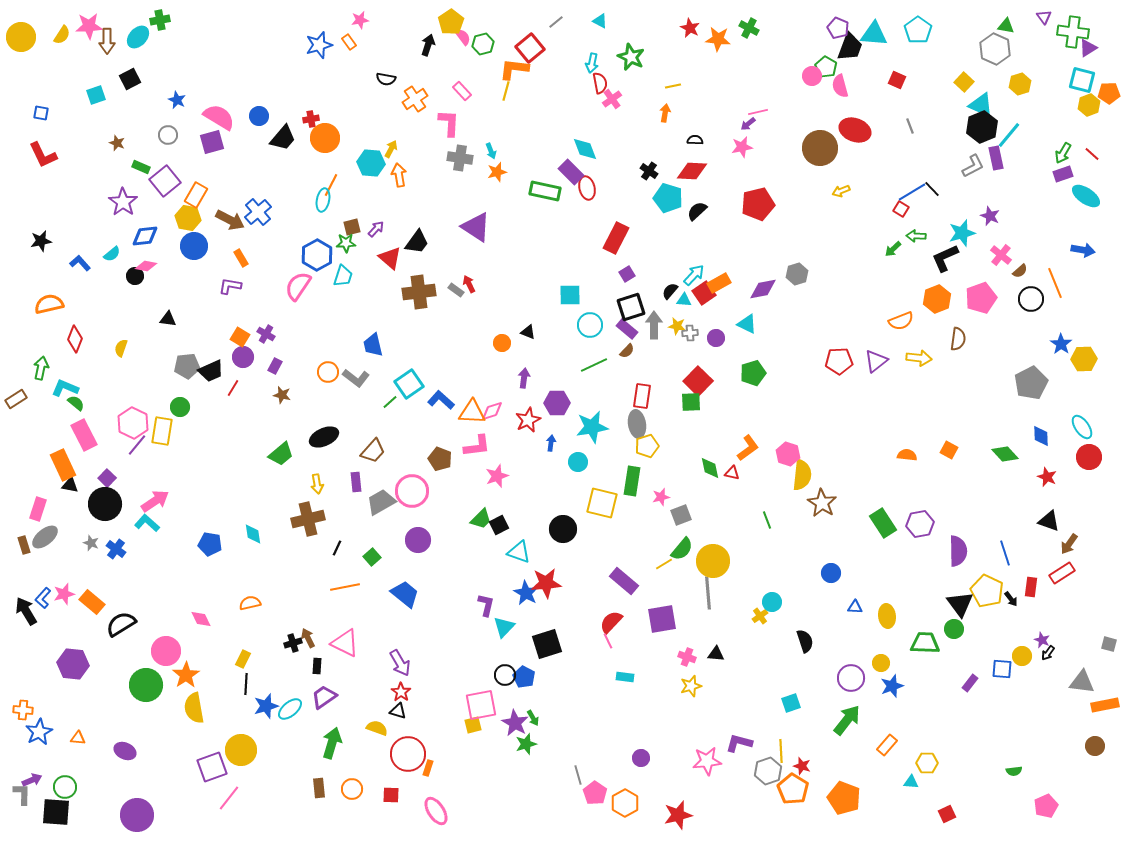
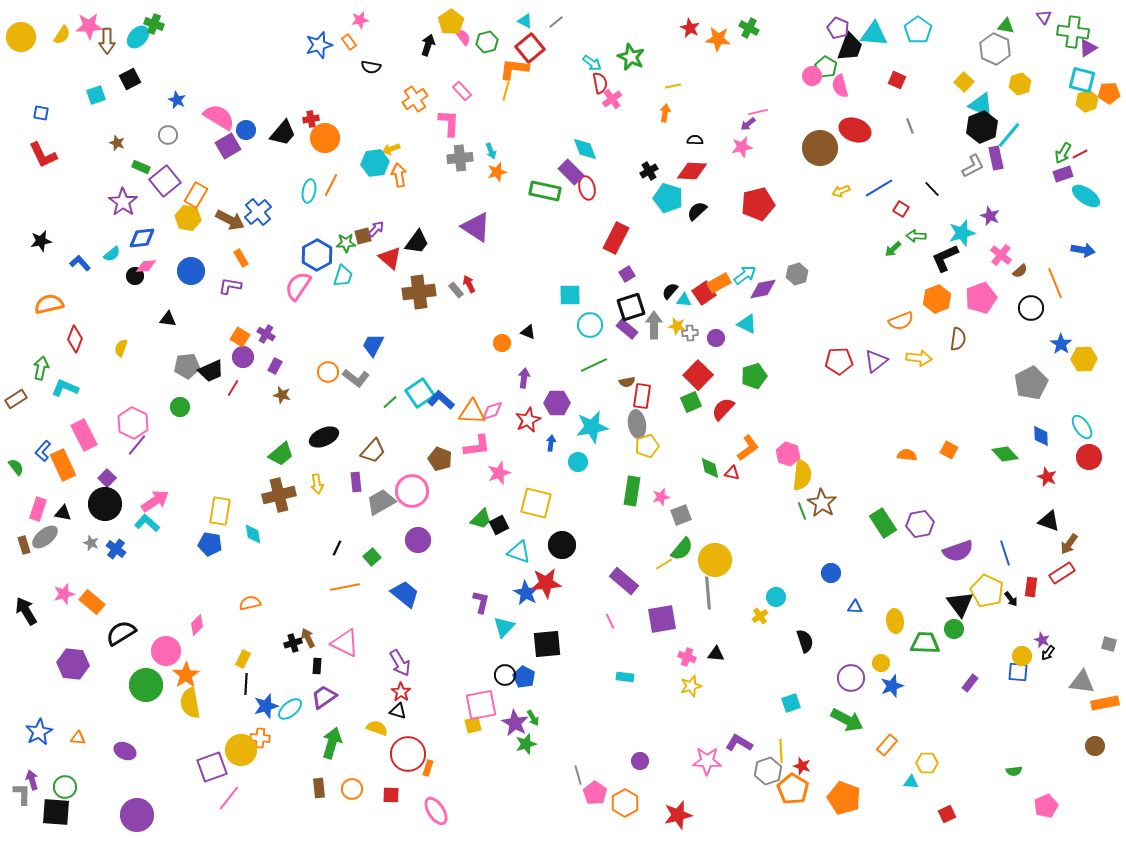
green cross at (160, 20): moved 6 px left, 4 px down; rotated 30 degrees clockwise
cyan triangle at (600, 21): moved 75 px left
green hexagon at (483, 44): moved 4 px right, 2 px up
cyan arrow at (592, 63): rotated 66 degrees counterclockwise
black semicircle at (386, 79): moved 15 px left, 12 px up
yellow hexagon at (1089, 105): moved 2 px left, 4 px up
blue circle at (259, 116): moved 13 px left, 14 px down
black trapezoid at (283, 138): moved 5 px up
purple square at (212, 142): moved 16 px right, 4 px down; rotated 15 degrees counterclockwise
yellow arrow at (391, 149): rotated 138 degrees counterclockwise
red line at (1092, 154): moved 12 px left; rotated 70 degrees counterclockwise
gray cross at (460, 158): rotated 15 degrees counterclockwise
cyan hexagon at (371, 163): moved 4 px right; rotated 12 degrees counterclockwise
black cross at (649, 171): rotated 24 degrees clockwise
blue line at (912, 192): moved 33 px left, 4 px up
cyan ellipse at (323, 200): moved 14 px left, 9 px up
brown square at (352, 227): moved 11 px right, 9 px down
blue diamond at (145, 236): moved 3 px left, 2 px down
blue circle at (194, 246): moved 3 px left, 25 px down
pink diamond at (146, 266): rotated 15 degrees counterclockwise
cyan arrow at (694, 275): moved 51 px right; rotated 10 degrees clockwise
gray rectangle at (456, 290): rotated 14 degrees clockwise
black circle at (1031, 299): moved 9 px down
blue trapezoid at (373, 345): rotated 40 degrees clockwise
brown semicircle at (627, 351): moved 31 px down; rotated 35 degrees clockwise
green pentagon at (753, 373): moved 1 px right, 3 px down
red square at (698, 381): moved 6 px up
cyan square at (409, 384): moved 11 px right, 9 px down
green square at (691, 402): rotated 20 degrees counterclockwise
green semicircle at (76, 403): moved 60 px left, 64 px down; rotated 12 degrees clockwise
yellow rectangle at (162, 431): moved 58 px right, 80 px down
pink star at (497, 476): moved 2 px right, 3 px up
green rectangle at (632, 481): moved 10 px down
black triangle at (70, 485): moved 7 px left, 28 px down
yellow square at (602, 503): moved 66 px left
brown cross at (308, 519): moved 29 px left, 24 px up
green line at (767, 520): moved 35 px right, 9 px up
black circle at (563, 529): moved 1 px left, 16 px down
purple semicircle at (958, 551): rotated 72 degrees clockwise
yellow circle at (713, 561): moved 2 px right, 1 px up
blue L-shape at (43, 598): moved 147 px up
cyan circle at (772, 602): moved 4 px right, 5 px up
purple L-shape at (486, 605): moved 5 px left, 3 px up
yellow ellipse at (887, 616): moved 8 px right, 5 px down
pink diamond at (201, 619): moved 4 px left, 6 px down; rotated 70 degrees clockwise
red semicircle at (611, 622): moved 112 px right, 213 px up
black semicircle at (121, 624): moved 9 px down
pink line at (608, 641): moved 2 px right, 20 px up
black square at (547, 644): rotated 12 degrees clockwise
blue square at (1002, 669): moved 16 px right, 3 px down
orange rectangle at (1105, 705): moved 2 px up
yellow semicircle at (194, 708): moved 4 px left, 5 px up
orange cross at (23, 710): moved 237 px right, 28 px down
green arrow at (847, 720): rotated 80 degrees clockwise
purple L-shape at (739, 743): rotated 16 degrees clockwise
purple circle at (641, 758): moved 1 px left, 3 px down
pink star at (707, 761): rotated 8 degrees clockwise
purple arrow at (32, 780): rotated 84 degrees counterclockwise
